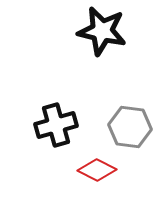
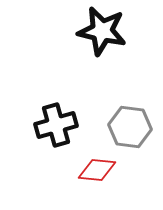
red diamond: rotated 21 degrees counterclockwise
